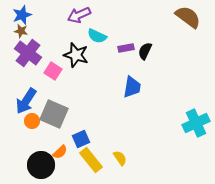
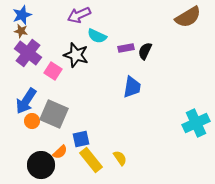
brown semicircle: rotated 112 degrees clockwise
blue square: rotated 12 degrees clockwise
